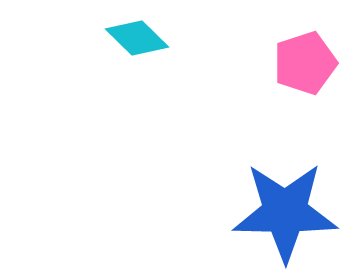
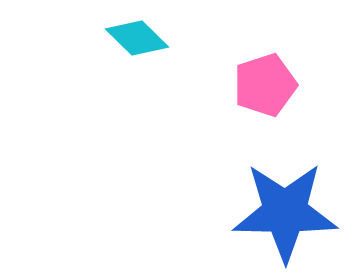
pink pentagon: moved 40 px left, 22 px down
